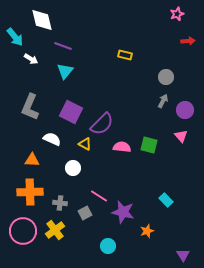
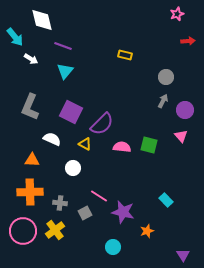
cyan circle: moved 5 px right, 1 px down
